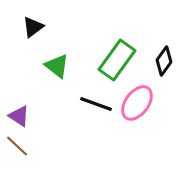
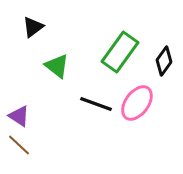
green rectangle: moved 3 px right, 8 px up
brown line: moved 2 px right, 1 px up
